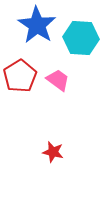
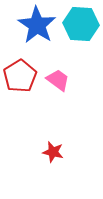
cyan hexagon: moved 14 px up
